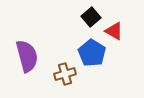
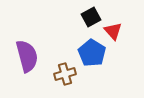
black square: rotated 12 degrees clockwise
red triangle: moved 1 px left; rotated 18 degrees clockwise
